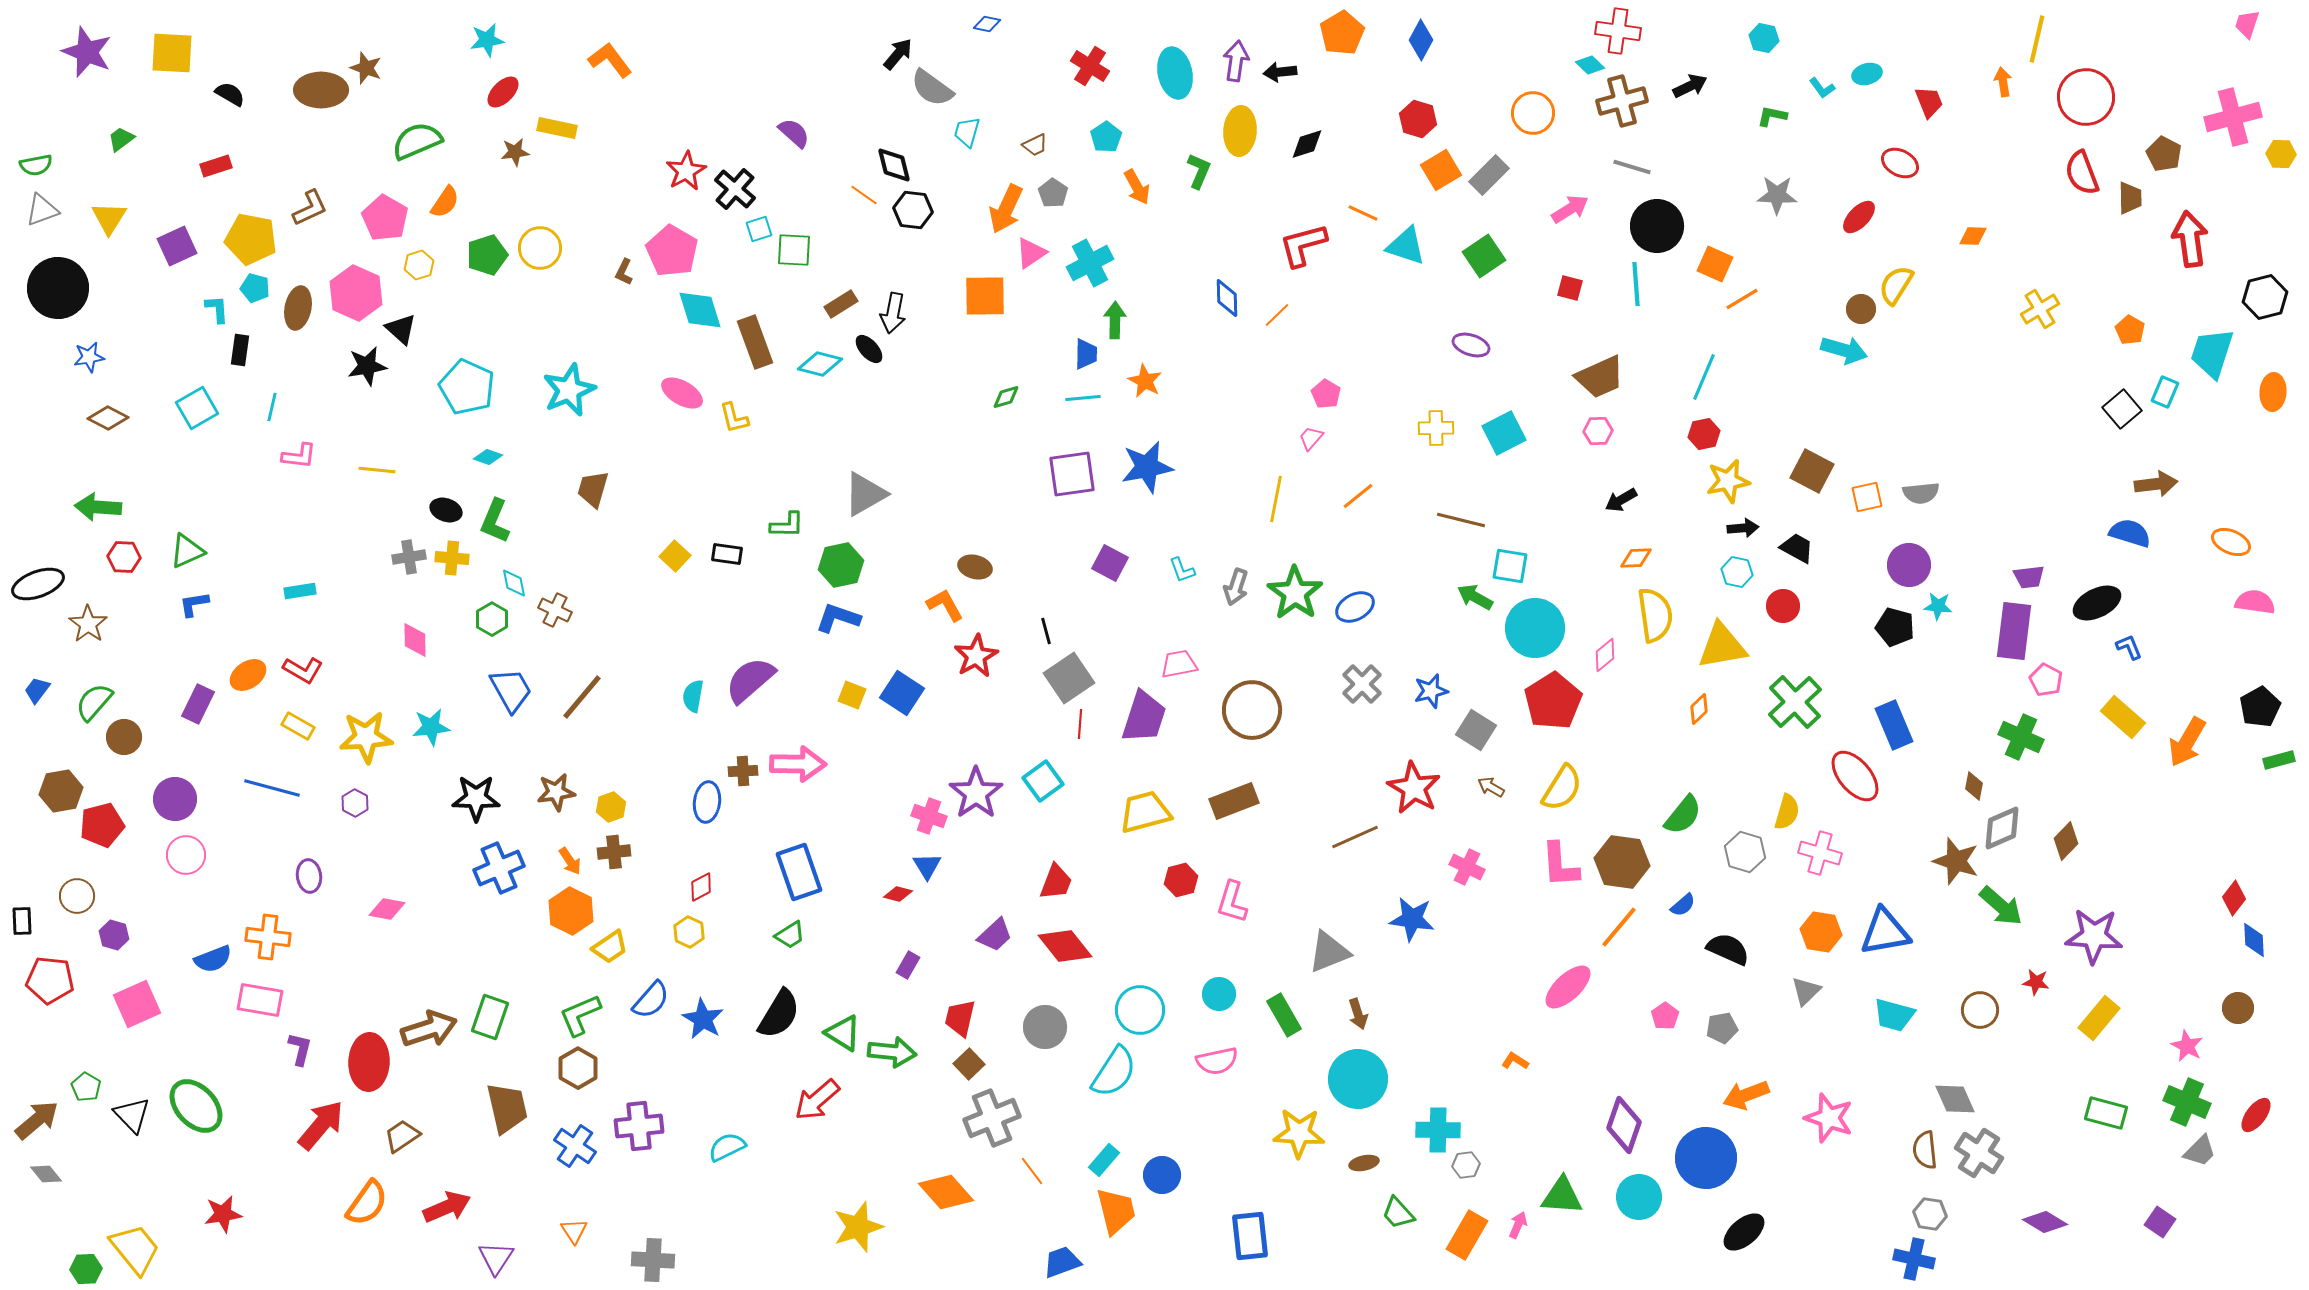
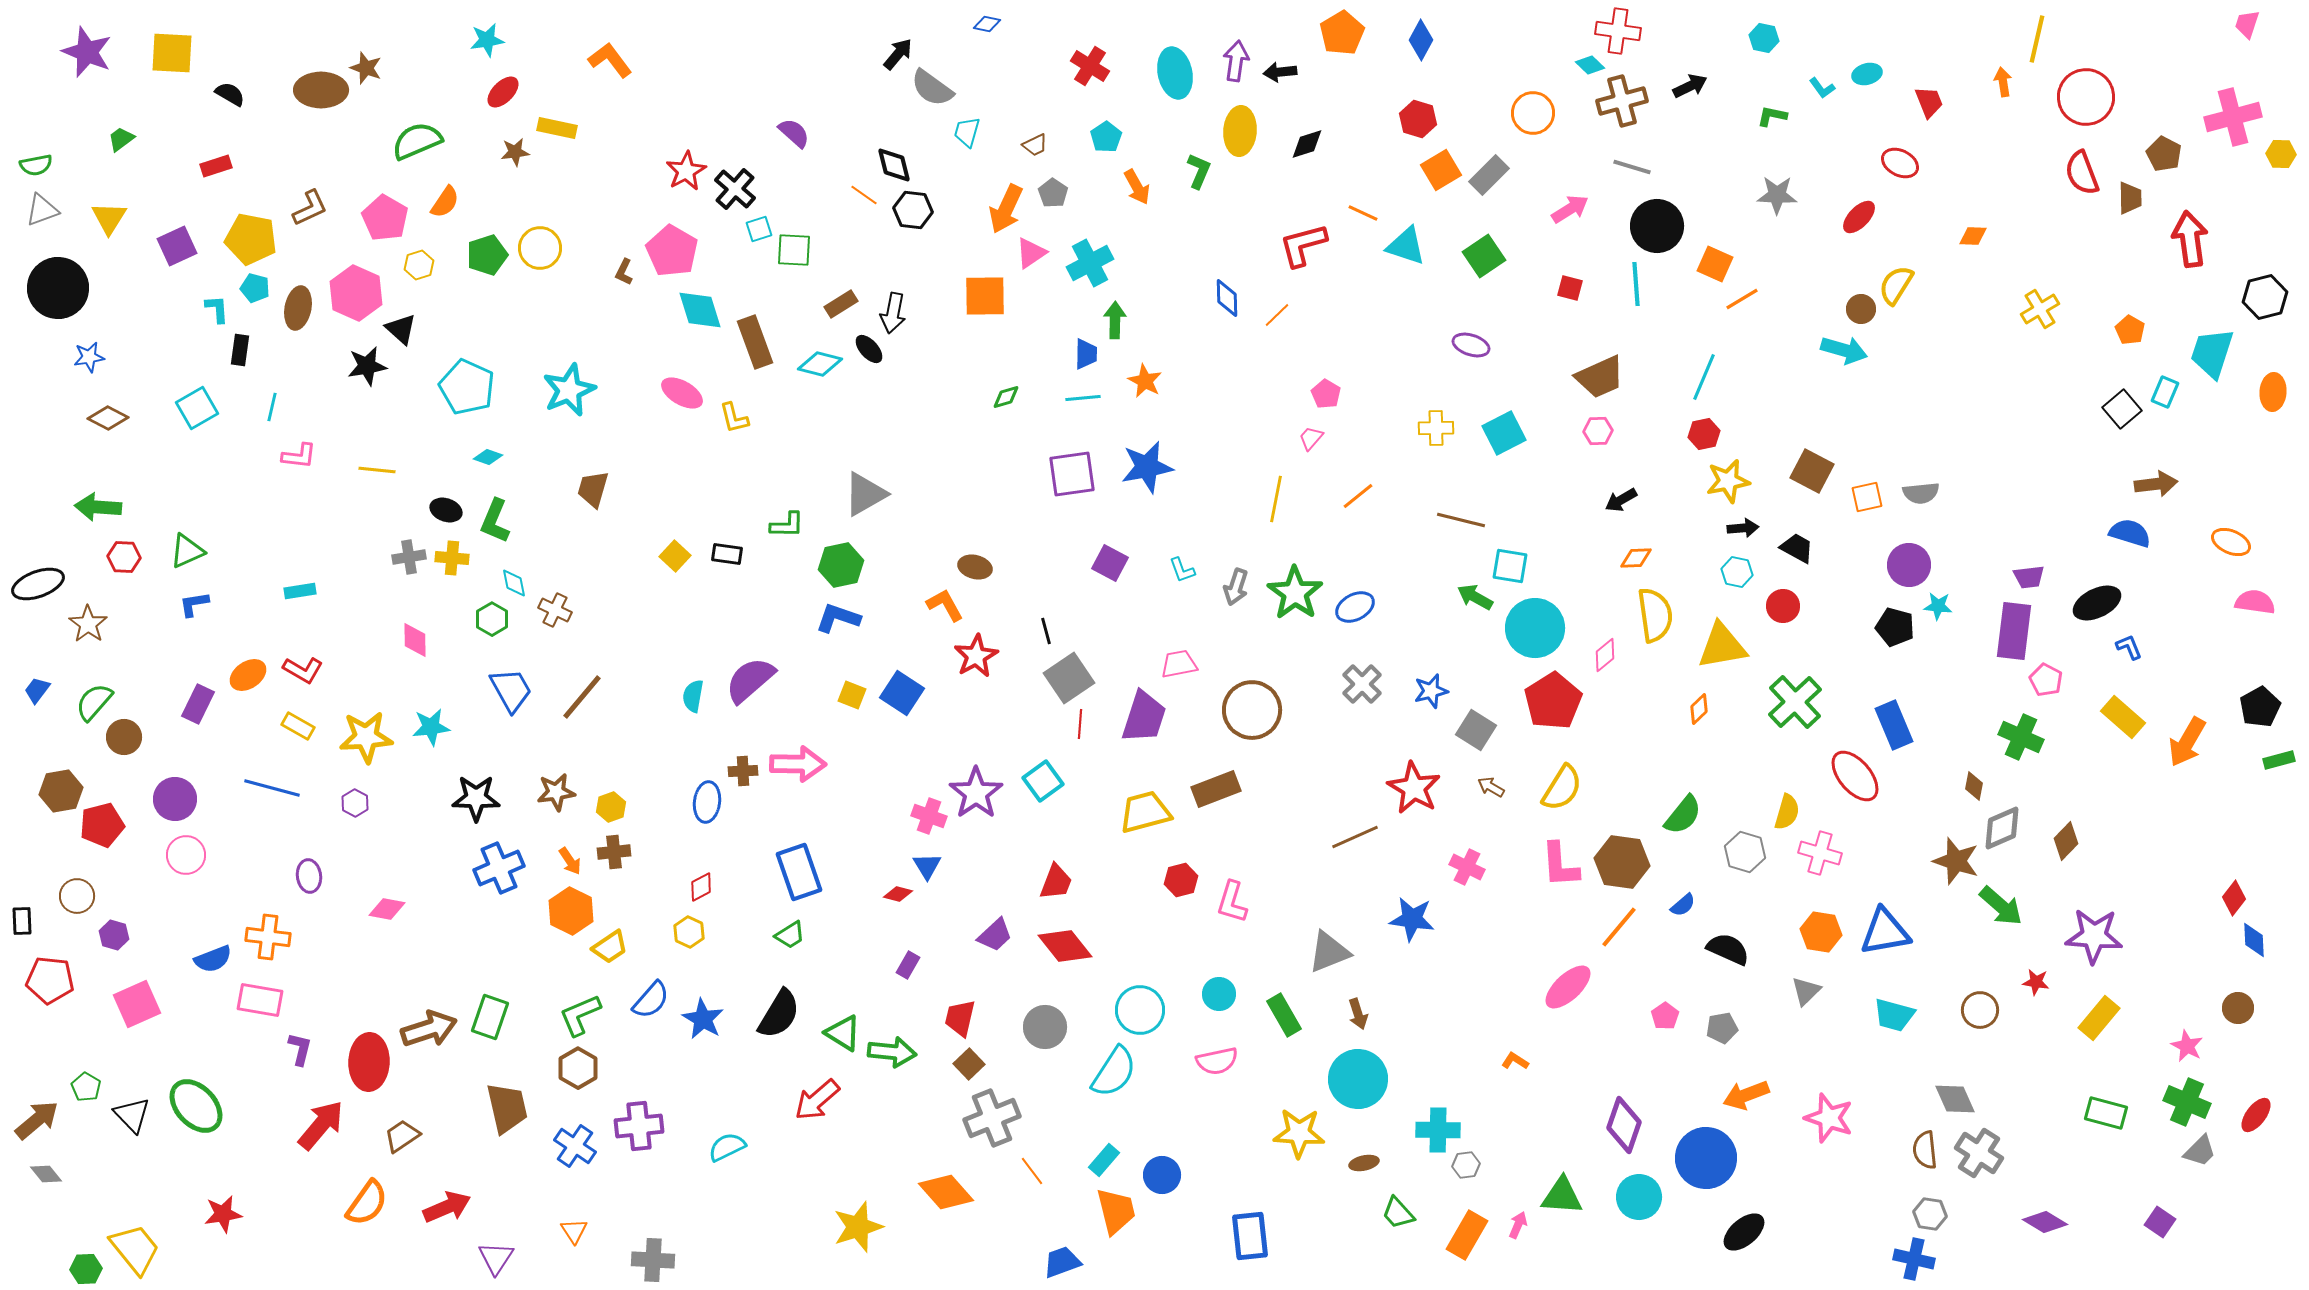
brown rectangle at (1234, 801): moved 18 px left, 12 px up
